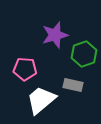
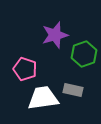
pink pentagon: rotated 15 degrees clockwise
gray rectangle: moved 5 px down
white trapezoid: moved 2 px right, 2 px up; rotated 32 degrees clockwise
